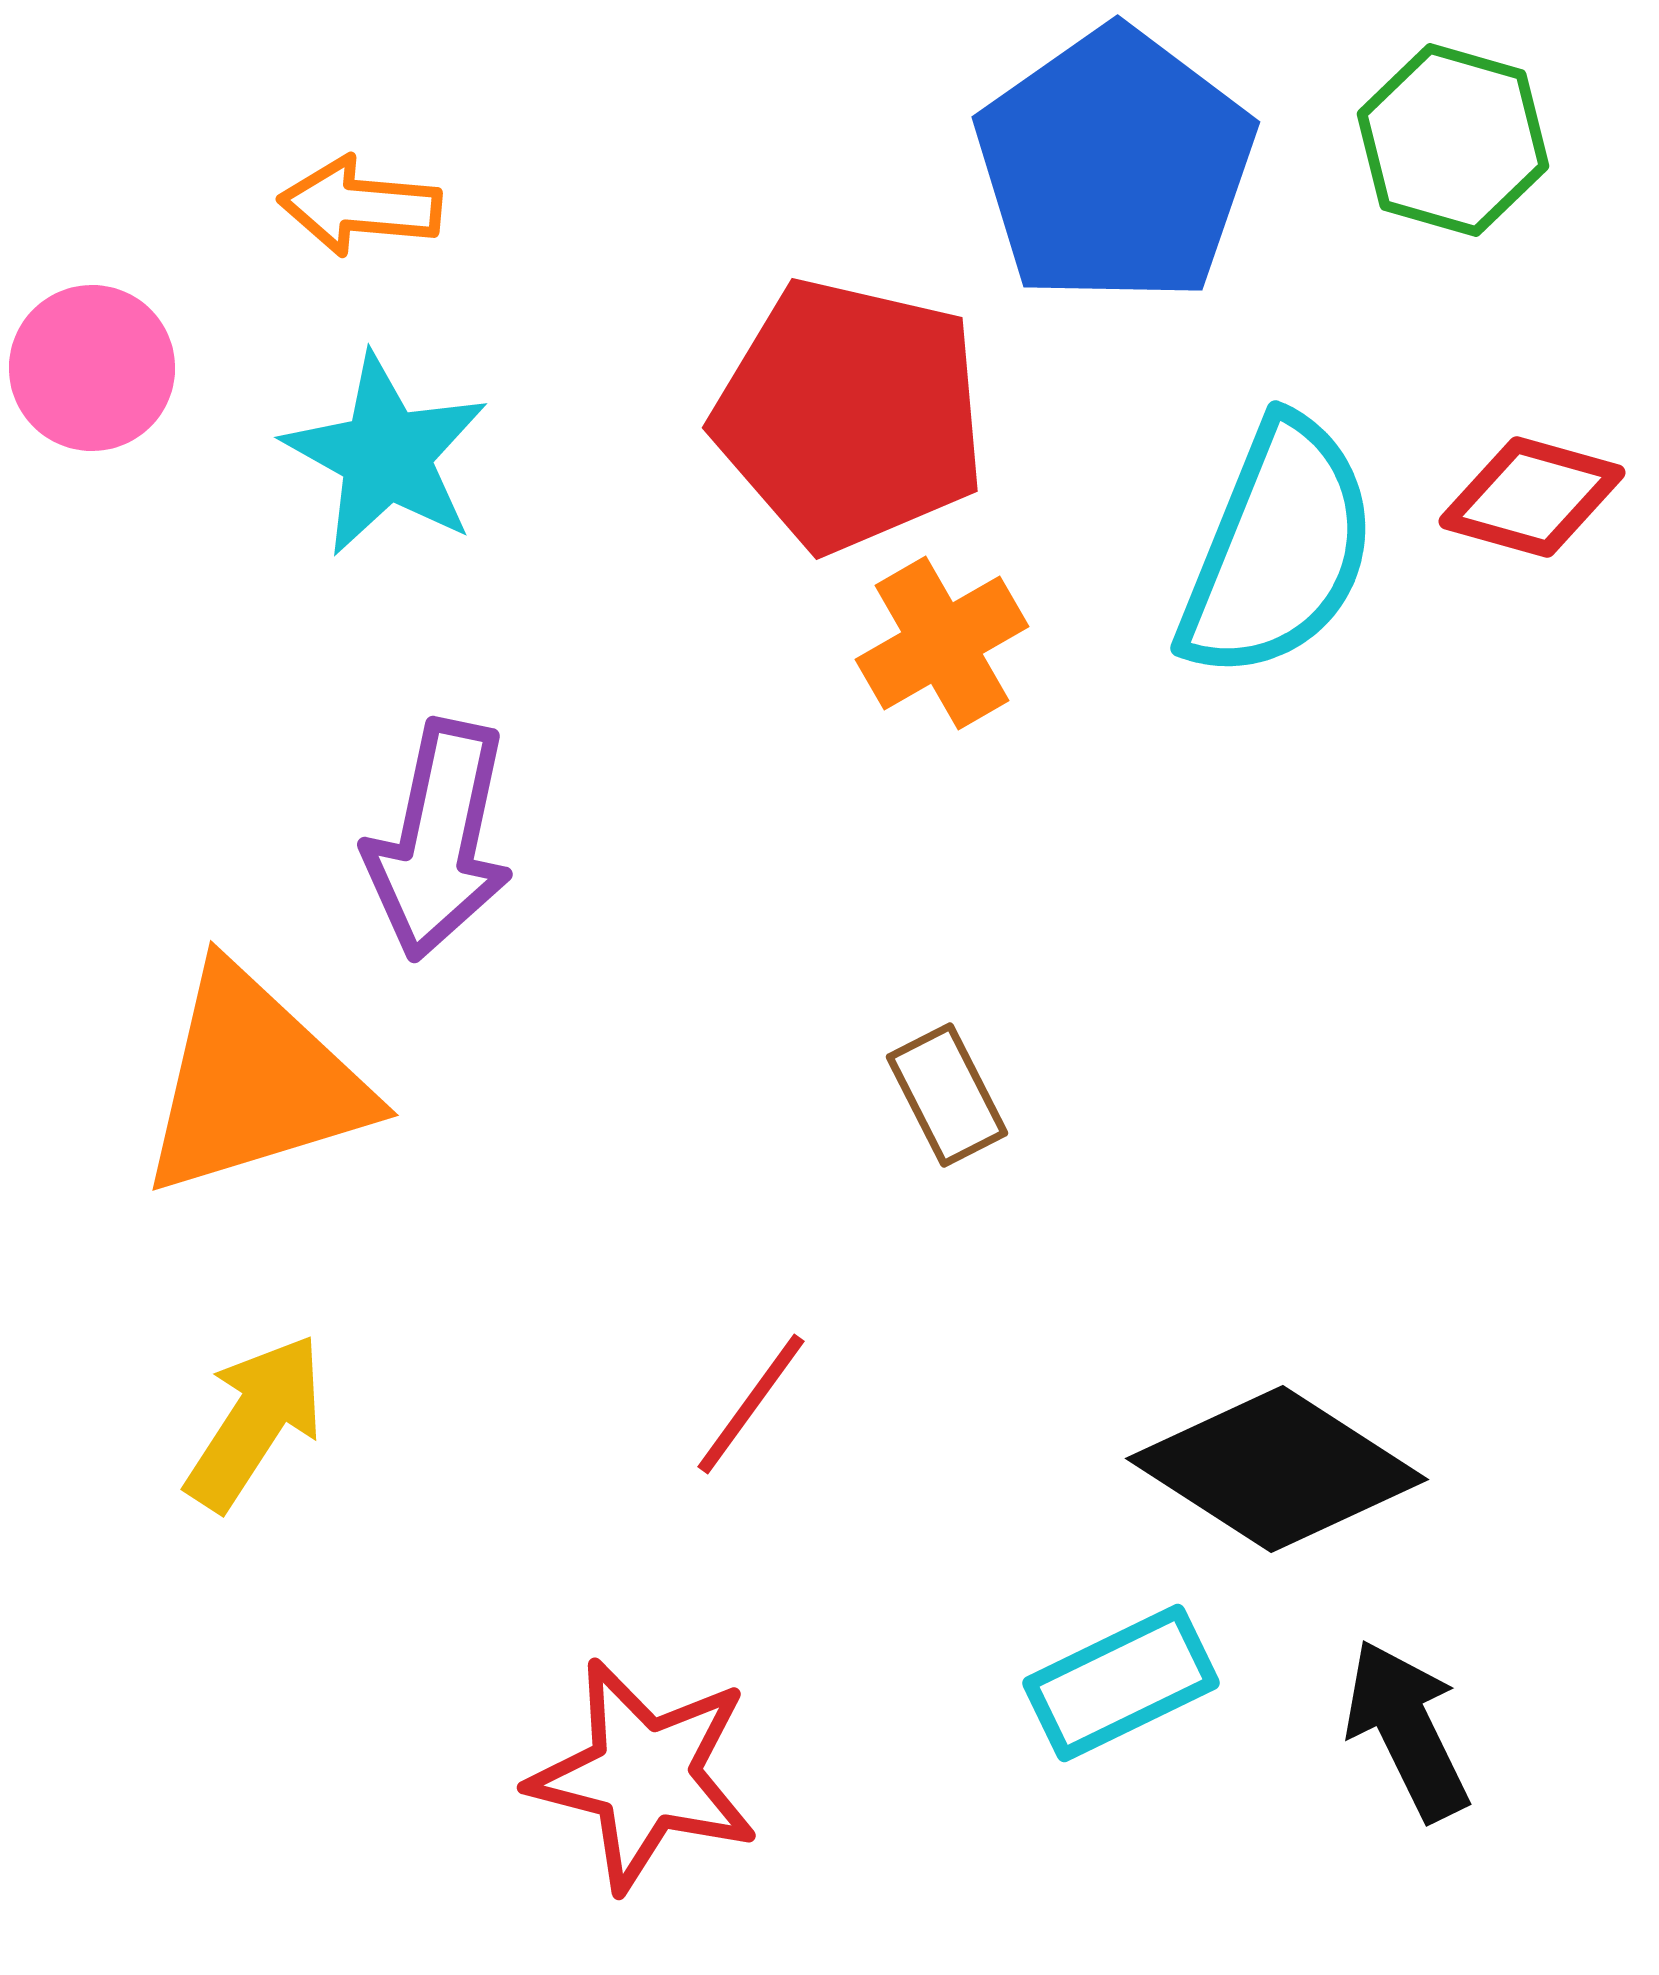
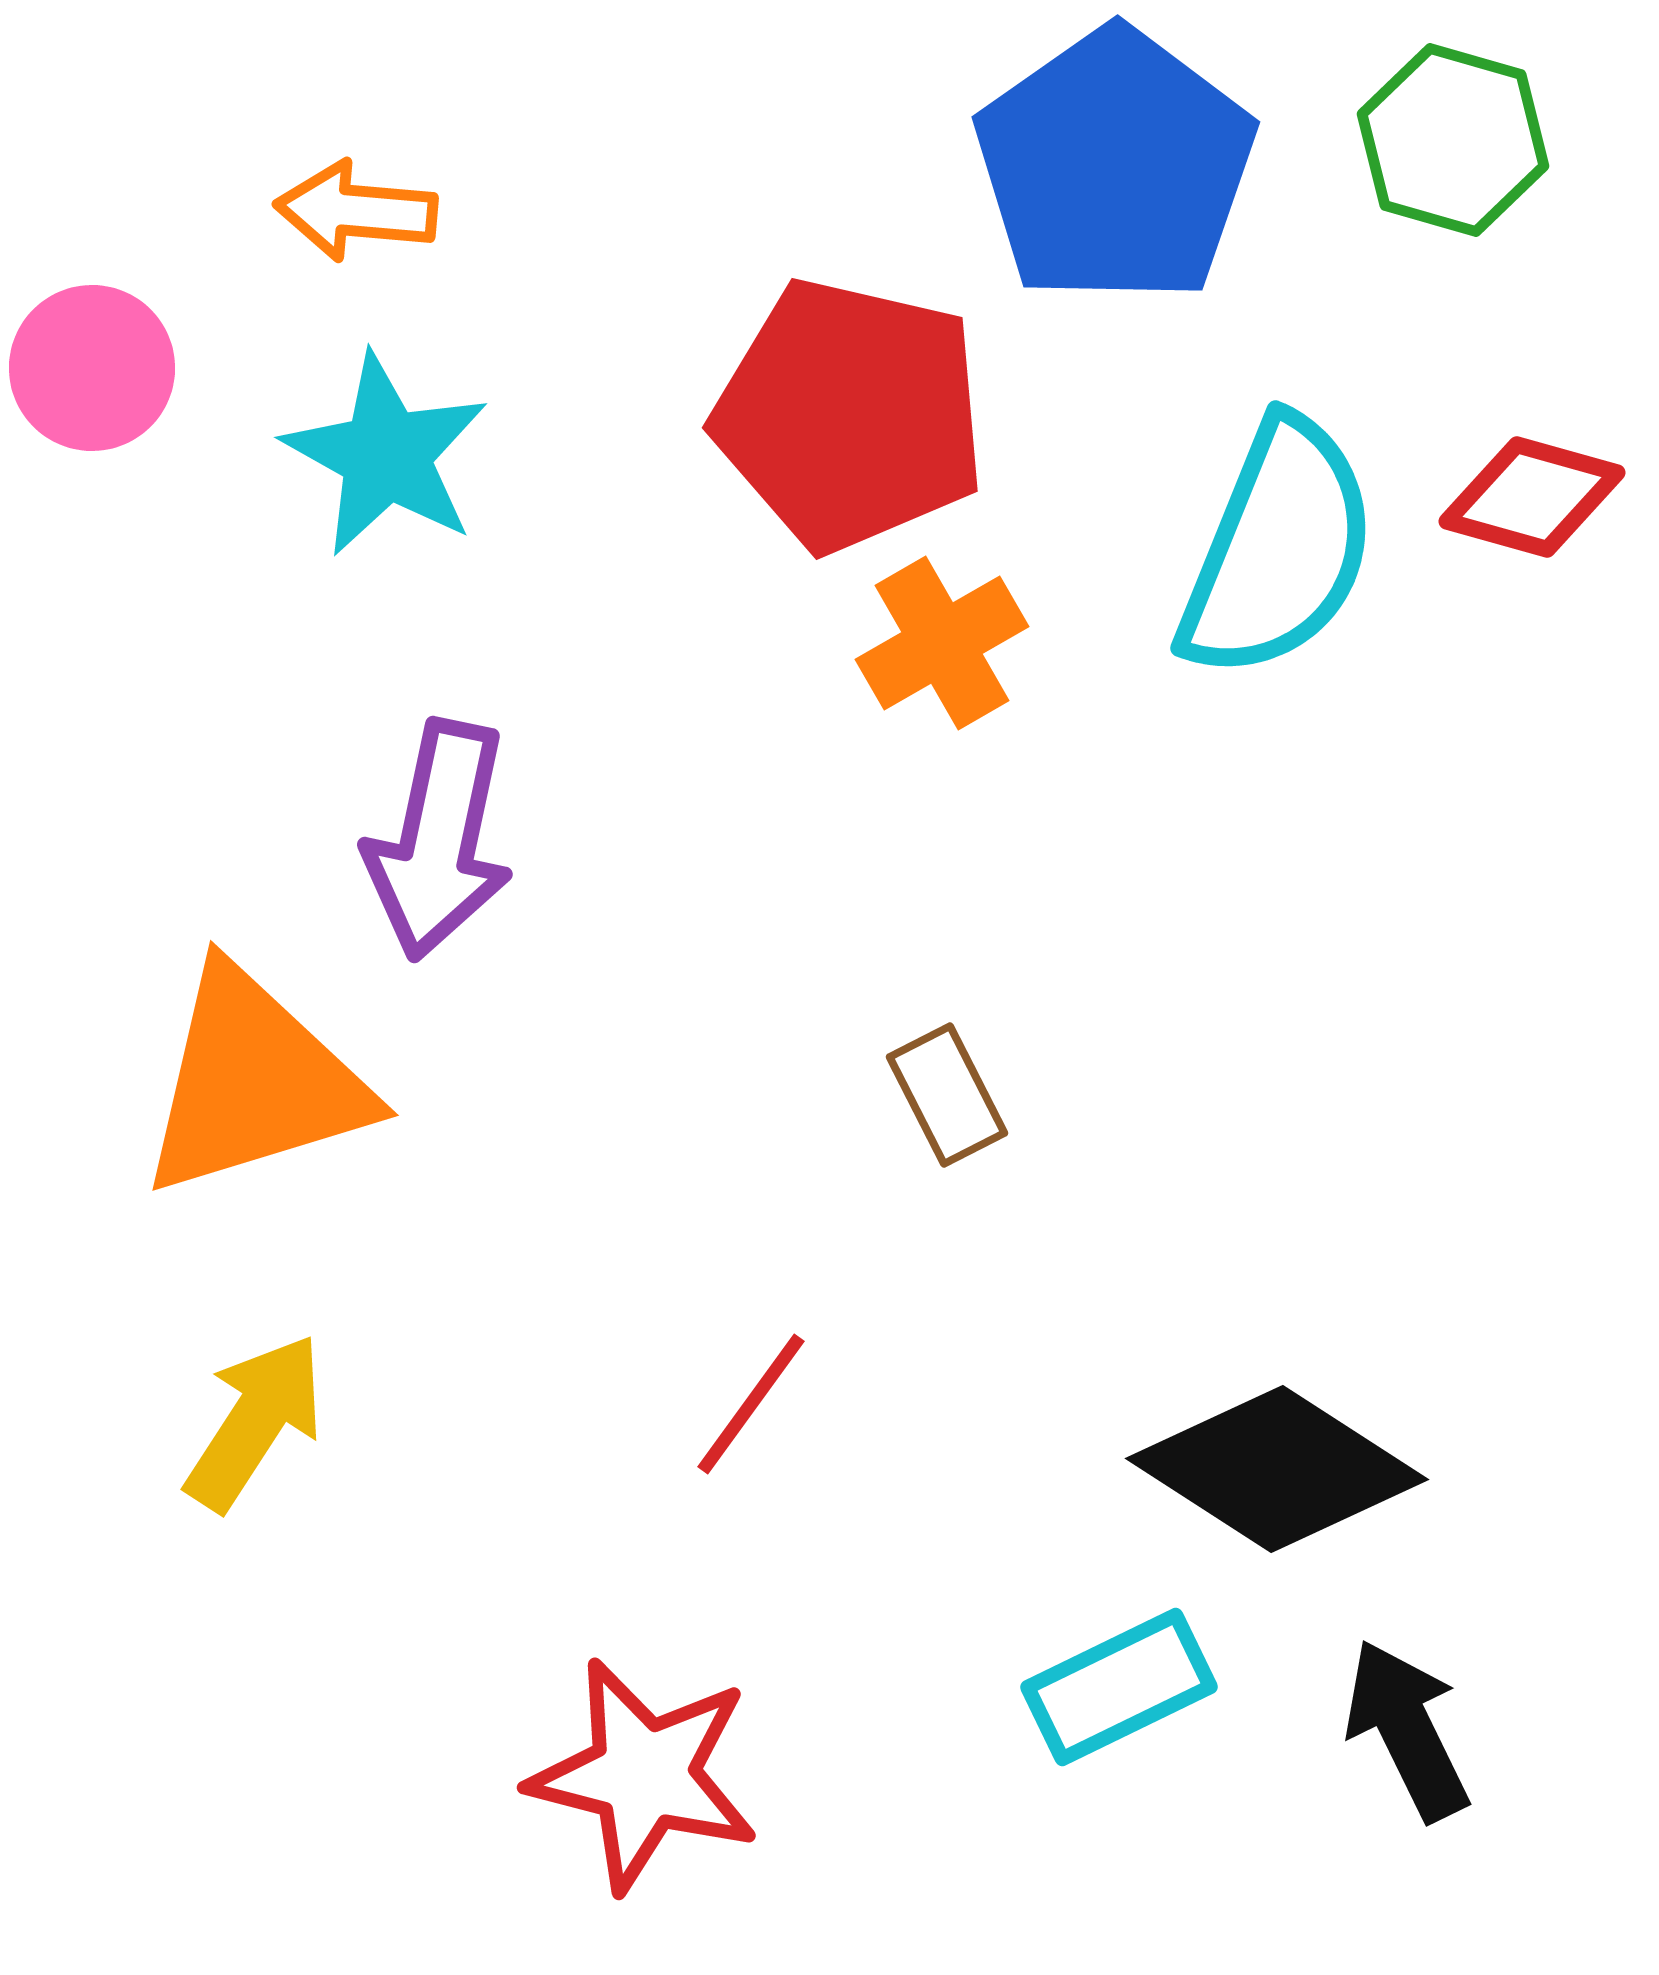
orange arrow: moved 4 px left, 5 px down
cyan rectangle: moved 2 px left, 4 px down
